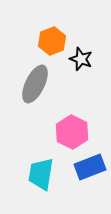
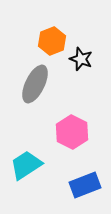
blue rectangle: moved 5 px left, 18 px down
cyan trapezoid: moved 15 px left, 9 px up; rotated 48 degrees clockwise
